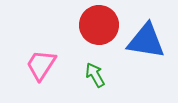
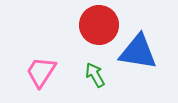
blue triangle: moved 8 px left, 11 px down
pink trapezoid: moved 7 px down
